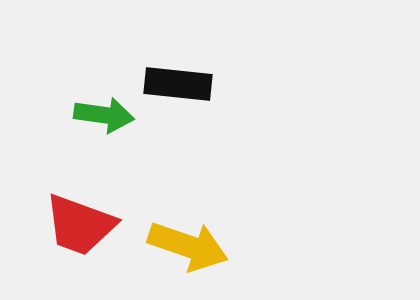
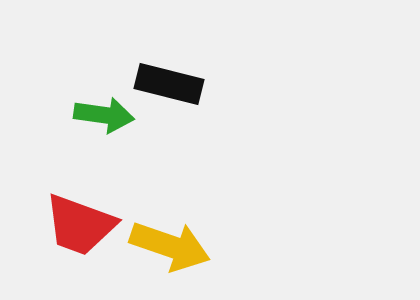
black rectangle: moved 9 px left; rotated 8 degrees clockwise
yellow arrow: moved 18 px left
